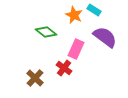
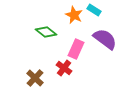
purple semicircle: moved 2 px down
